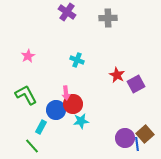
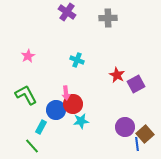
purple circle: moved 11 px up
